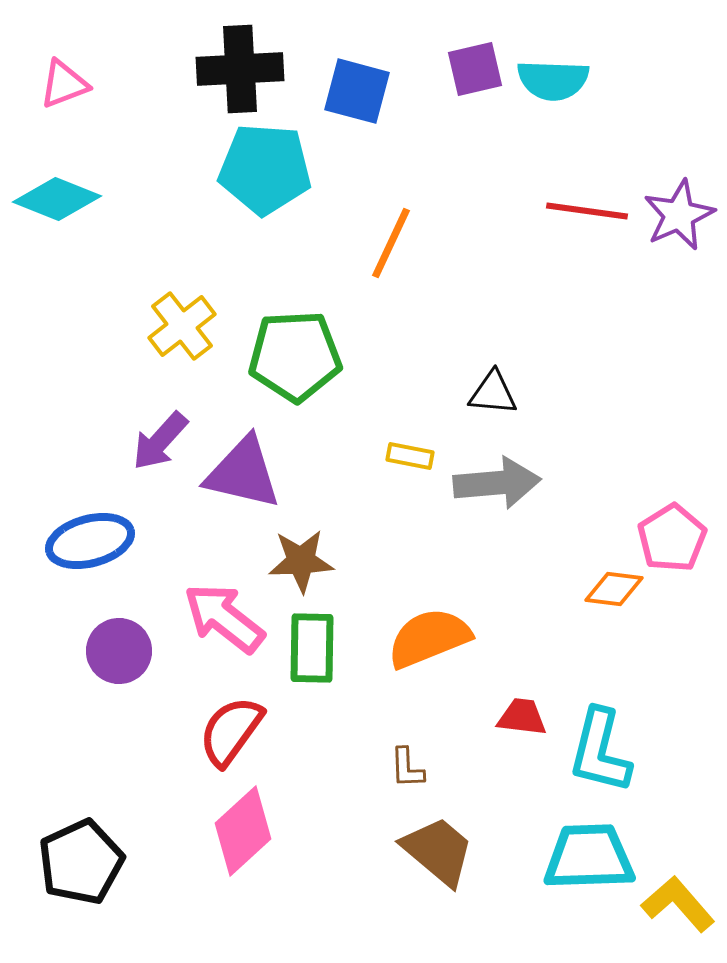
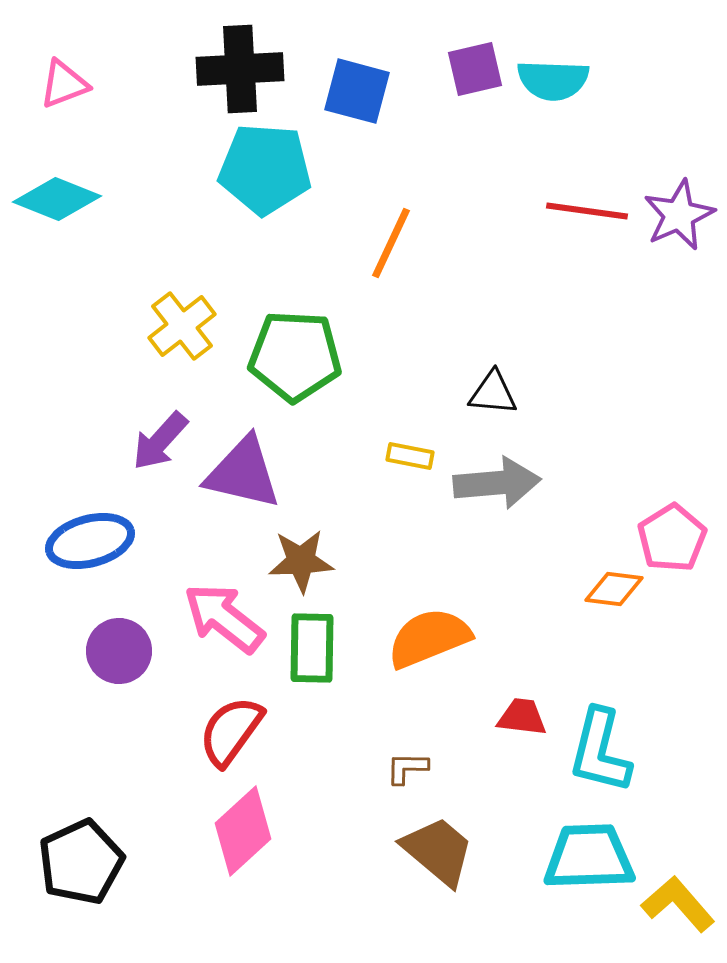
green pentagon: rotated 6 degrees clockwise
brown L-shape: rotated 93 degrees clockwise
